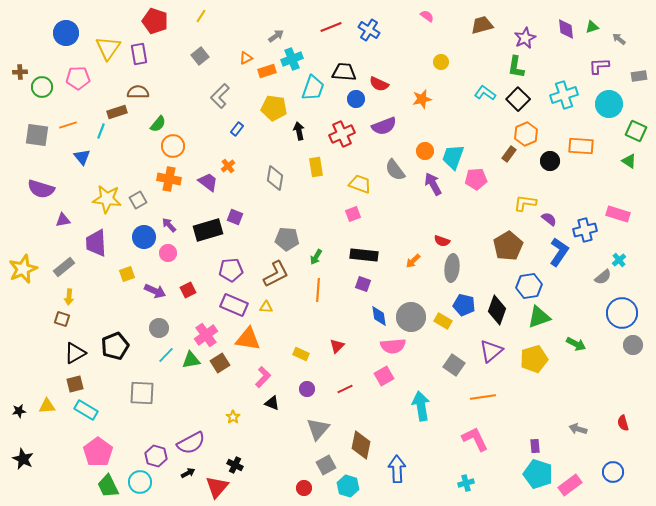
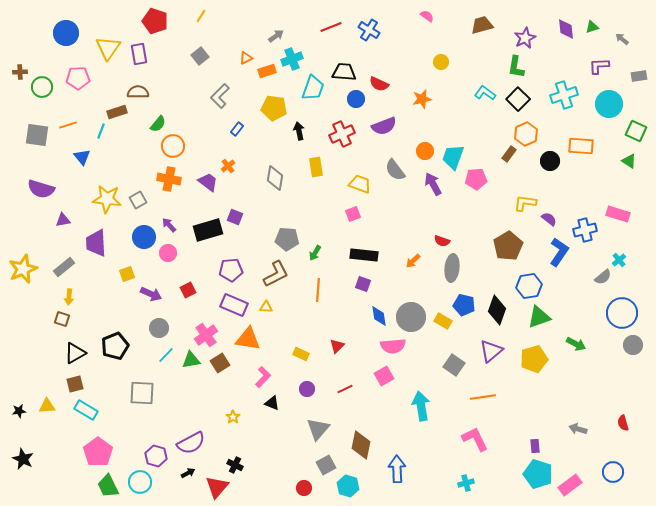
gray arrow at (619, 39): moved 3 px right
green arrow at (316, 257): moved 1 px left, 4 px up
purple arrow at (155, 291): moved 4 px left, 3 px down
